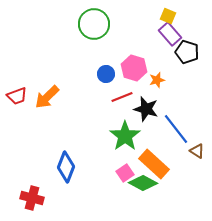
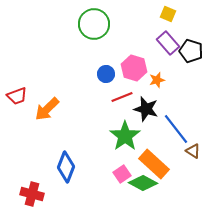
yellow square: moved 2 px up
purple rectangle: moved 2 px left, 9 px down
black pentagon: moved 4 px right, 1 px up
orange arrow: moved 12 px down
brown triangle: moved 4 px left
pink square: moved 3 px left, 1 px down
red cross: moved 4 px up
